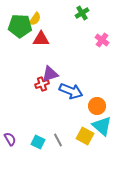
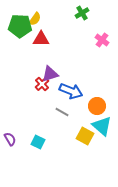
red cross: rotated 24 degrees counterclockwise
gray line: moved 4 px right, 28 px up; rotated 32 degrees counterclockwise
